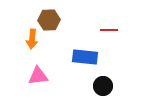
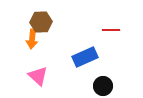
brown hexagon: moved 8 px left, 2 px down
red line: moved 2 px right
blue rectangle: rotated 30 degrees counterclockwise
pink triangle: rotated 50 degrees clockwise
